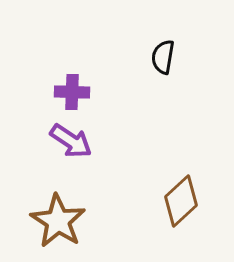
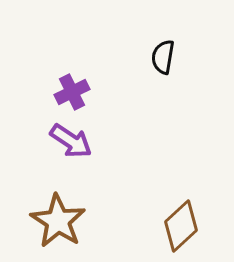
purple cross: rotated 28 degrees counterclockwise
brown diamond: moved 25 px down
